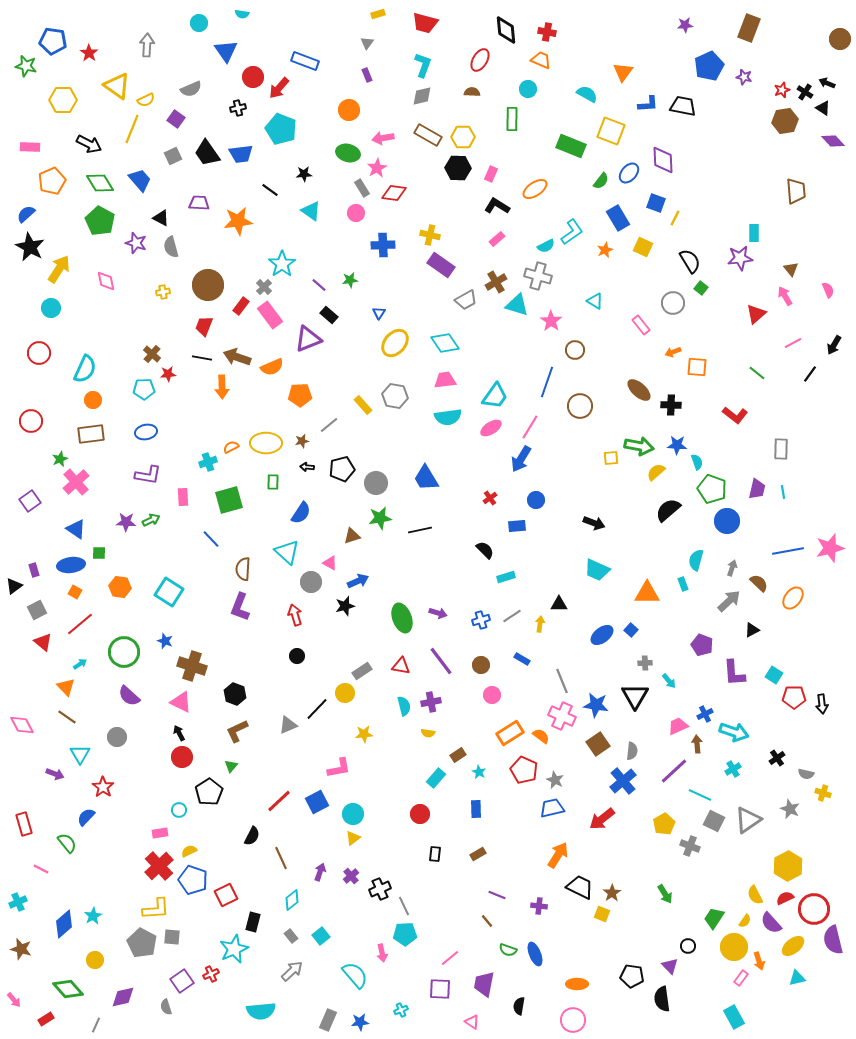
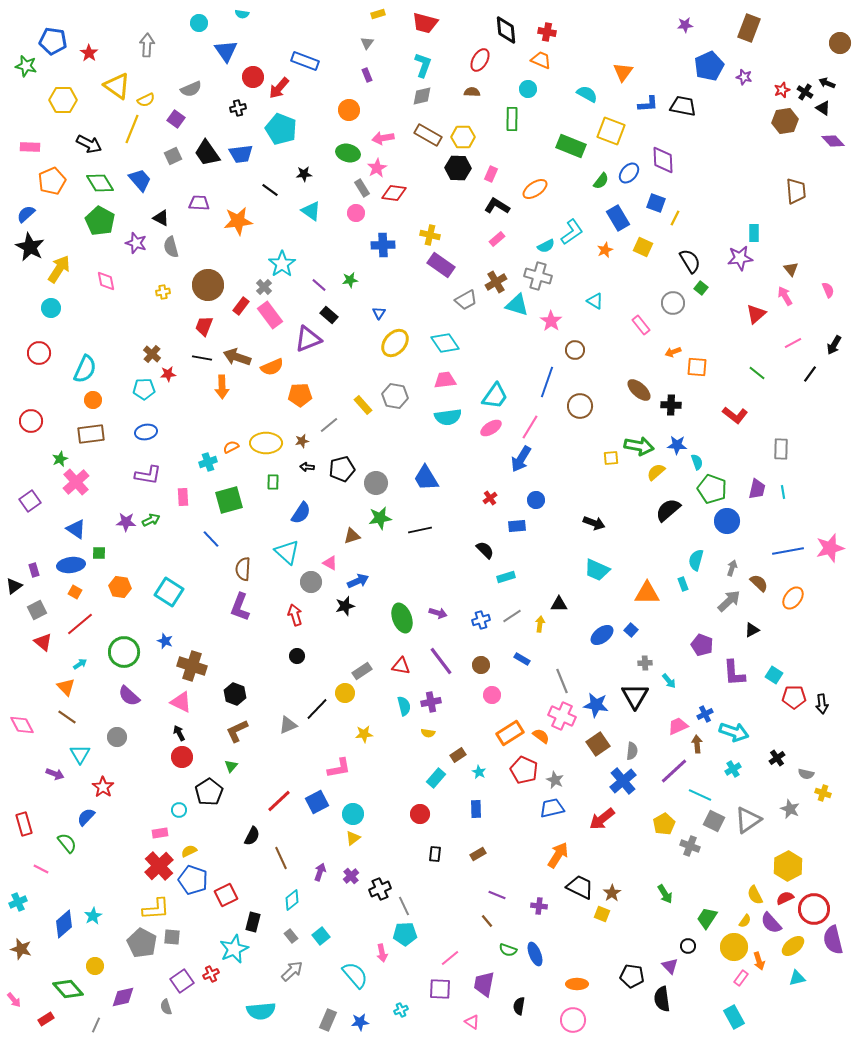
brown circle at (840, 39): moved 4 px down
green trapezoid at (714, 918): moved 7 px left
yellow circle at (95, 960): moved 6 px down
